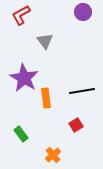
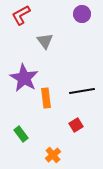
purple circle: moved 1 px left, 2 px down
